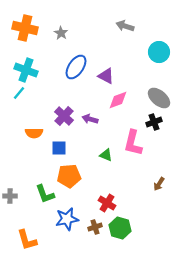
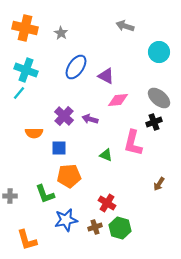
pink diamond: rotated 15 degrees clockwise
blue star: moved 1 px left, 1 px down
